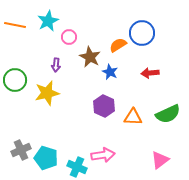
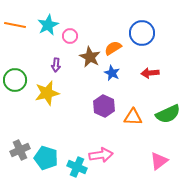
cyan star: moved 4 px down
pink circle: moved 1 px right, 1 px up
orange semicircle: moved 5 px left, 3 px down
blue star: moved 2 px right, 1 px down
gray cross: moved 1 px left
pink arrow: moved 2 px left
pink triangle: moved 1 px left, 1 px down
